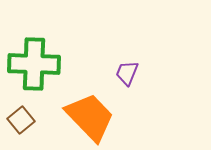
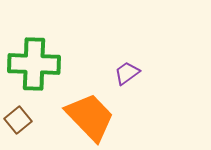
purple trapezoid: rotated 32 degrees clockwise
brown square: moved 3 px left
